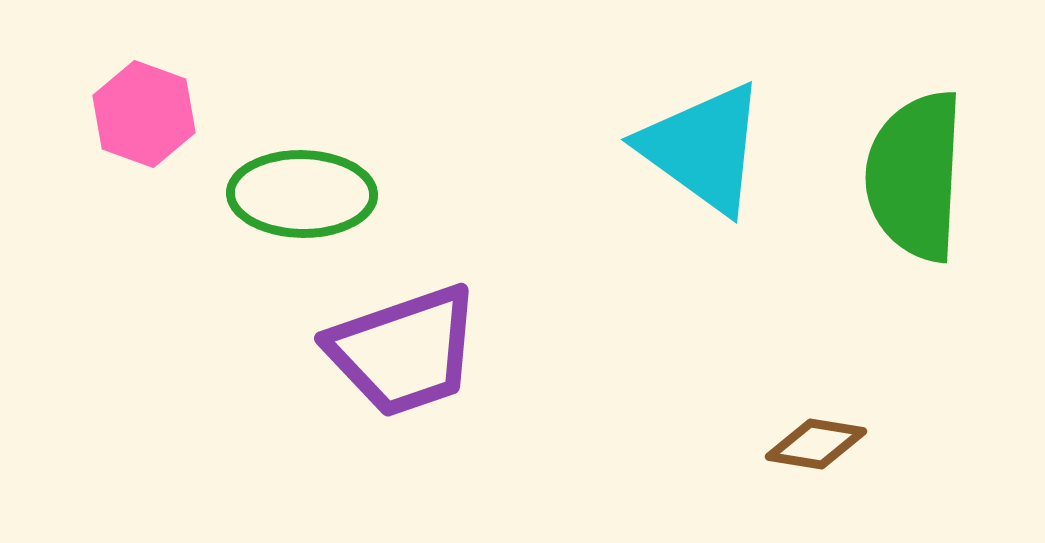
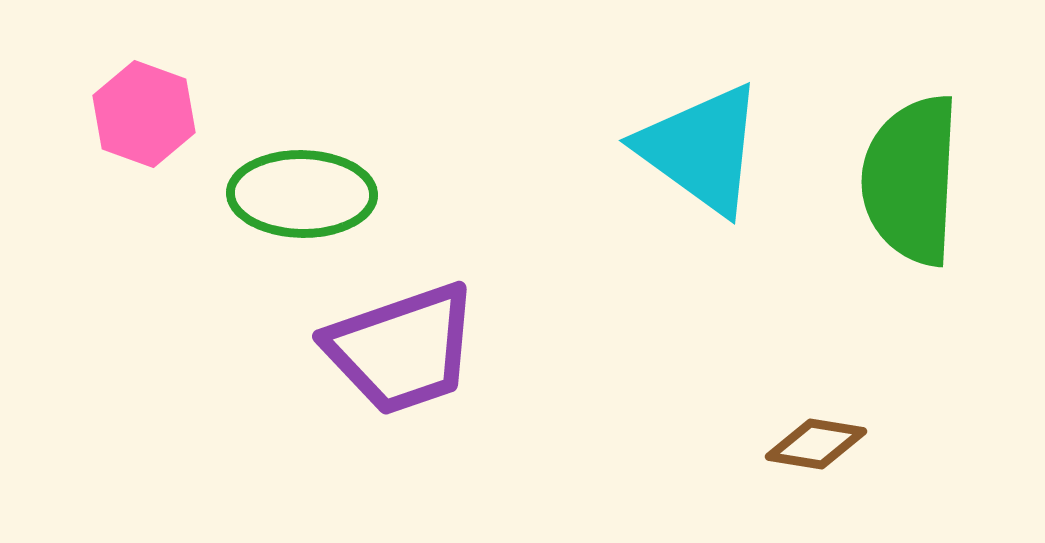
cyan triangle: moved 2 px left, 1 px down
green semicircle: moved 4 px left, 4 px down
purple trapezoid: moved 2 px left, 2 px up
